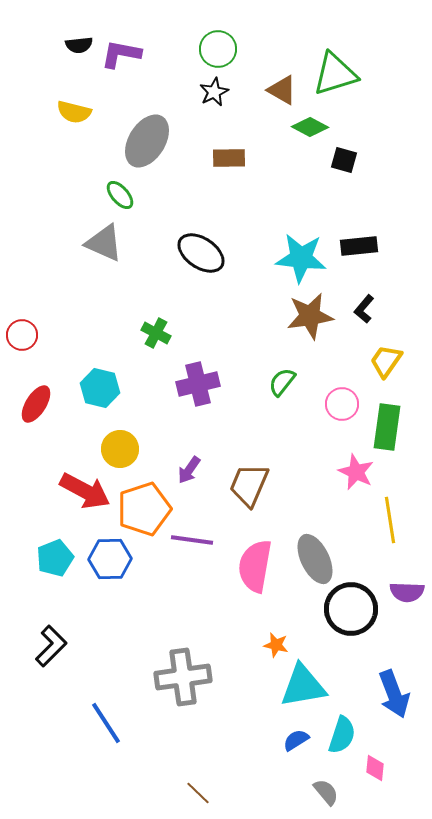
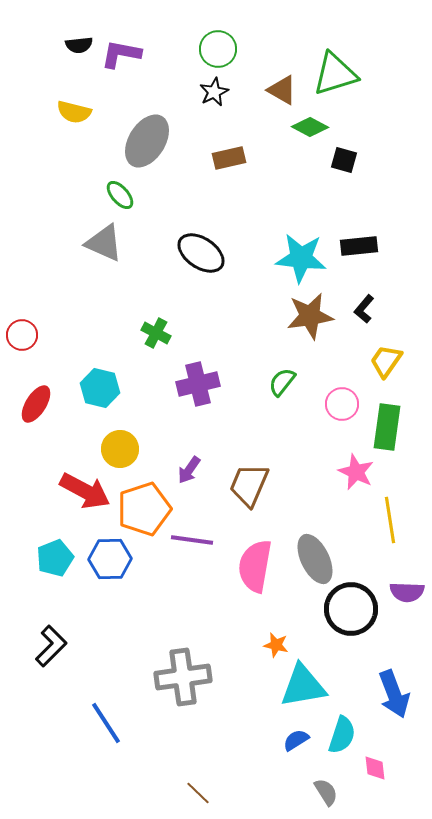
brown rectangle at (229, 158): rotated 12 degrees counterclockwise
pink diamond at (375, 768): rotated 12 degrees counterclockwise
gray semicircle at (326, 792): rotated 8 degrees clockwise
